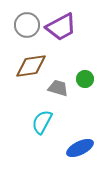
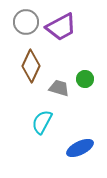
gray circle: moved 1 px left, 3 px up
brown diamond: rotated 56 degrees counterclockwise
gray trapezoid: moved 1 px right
